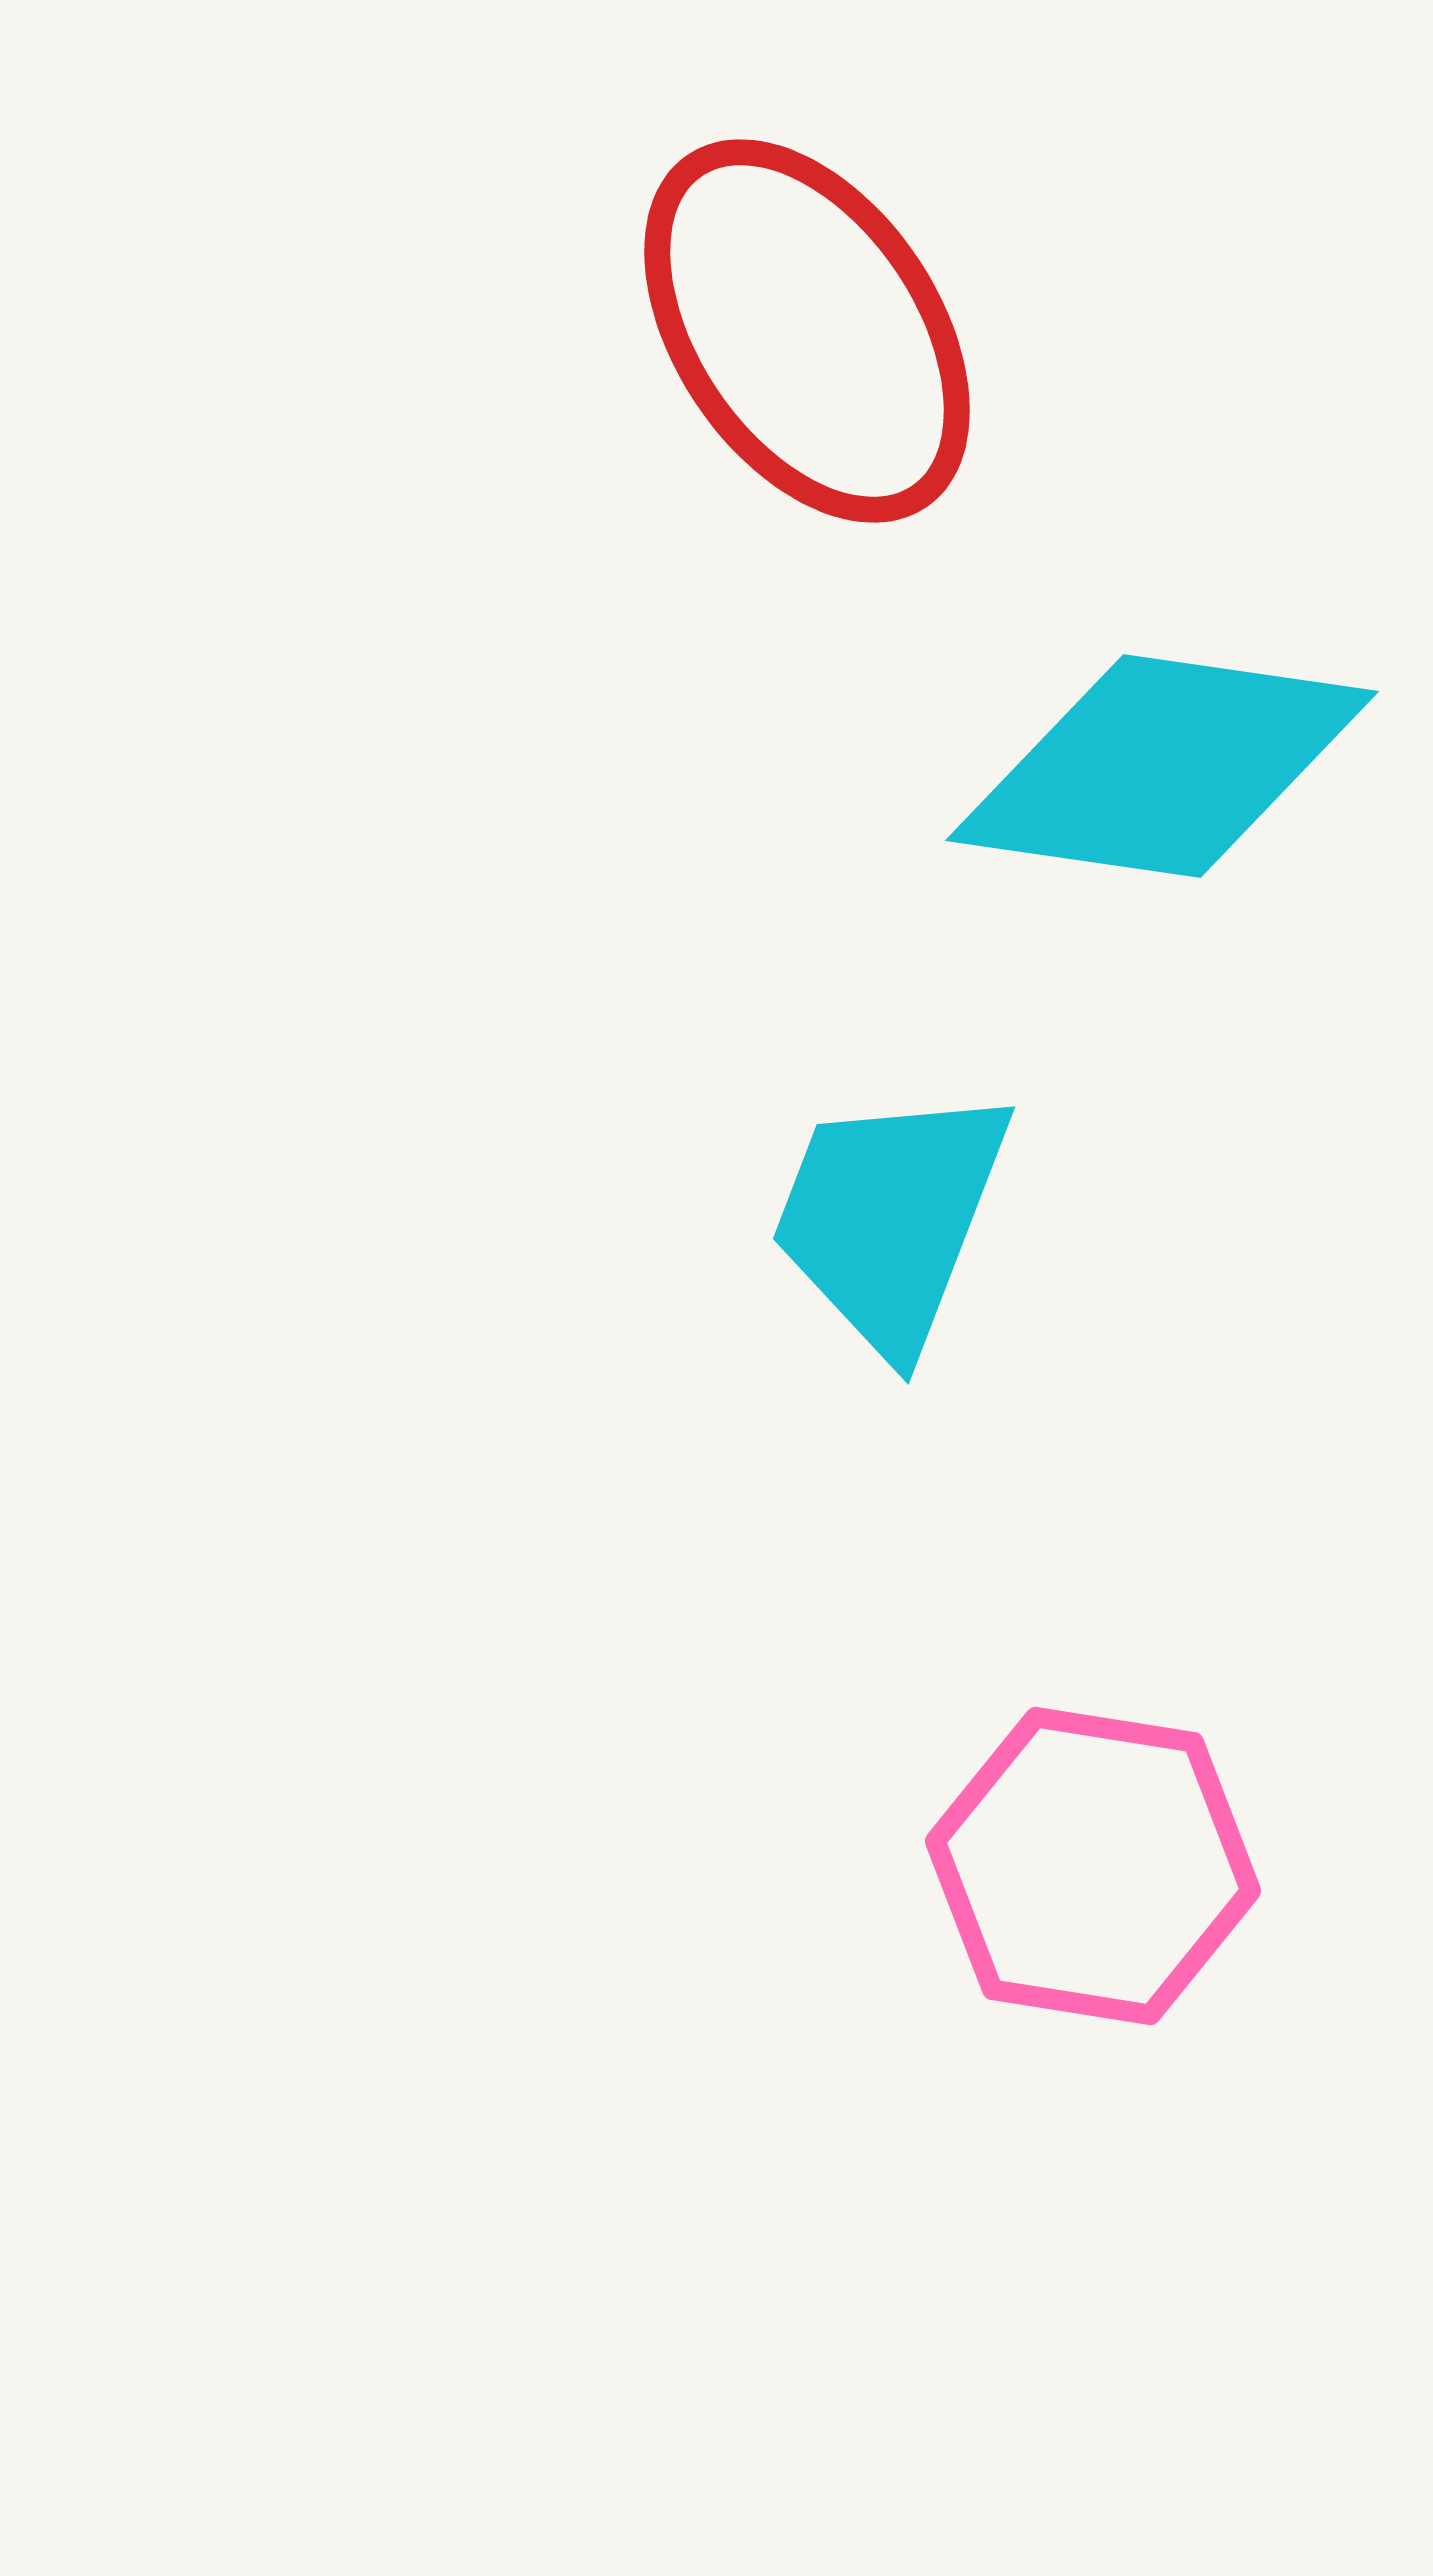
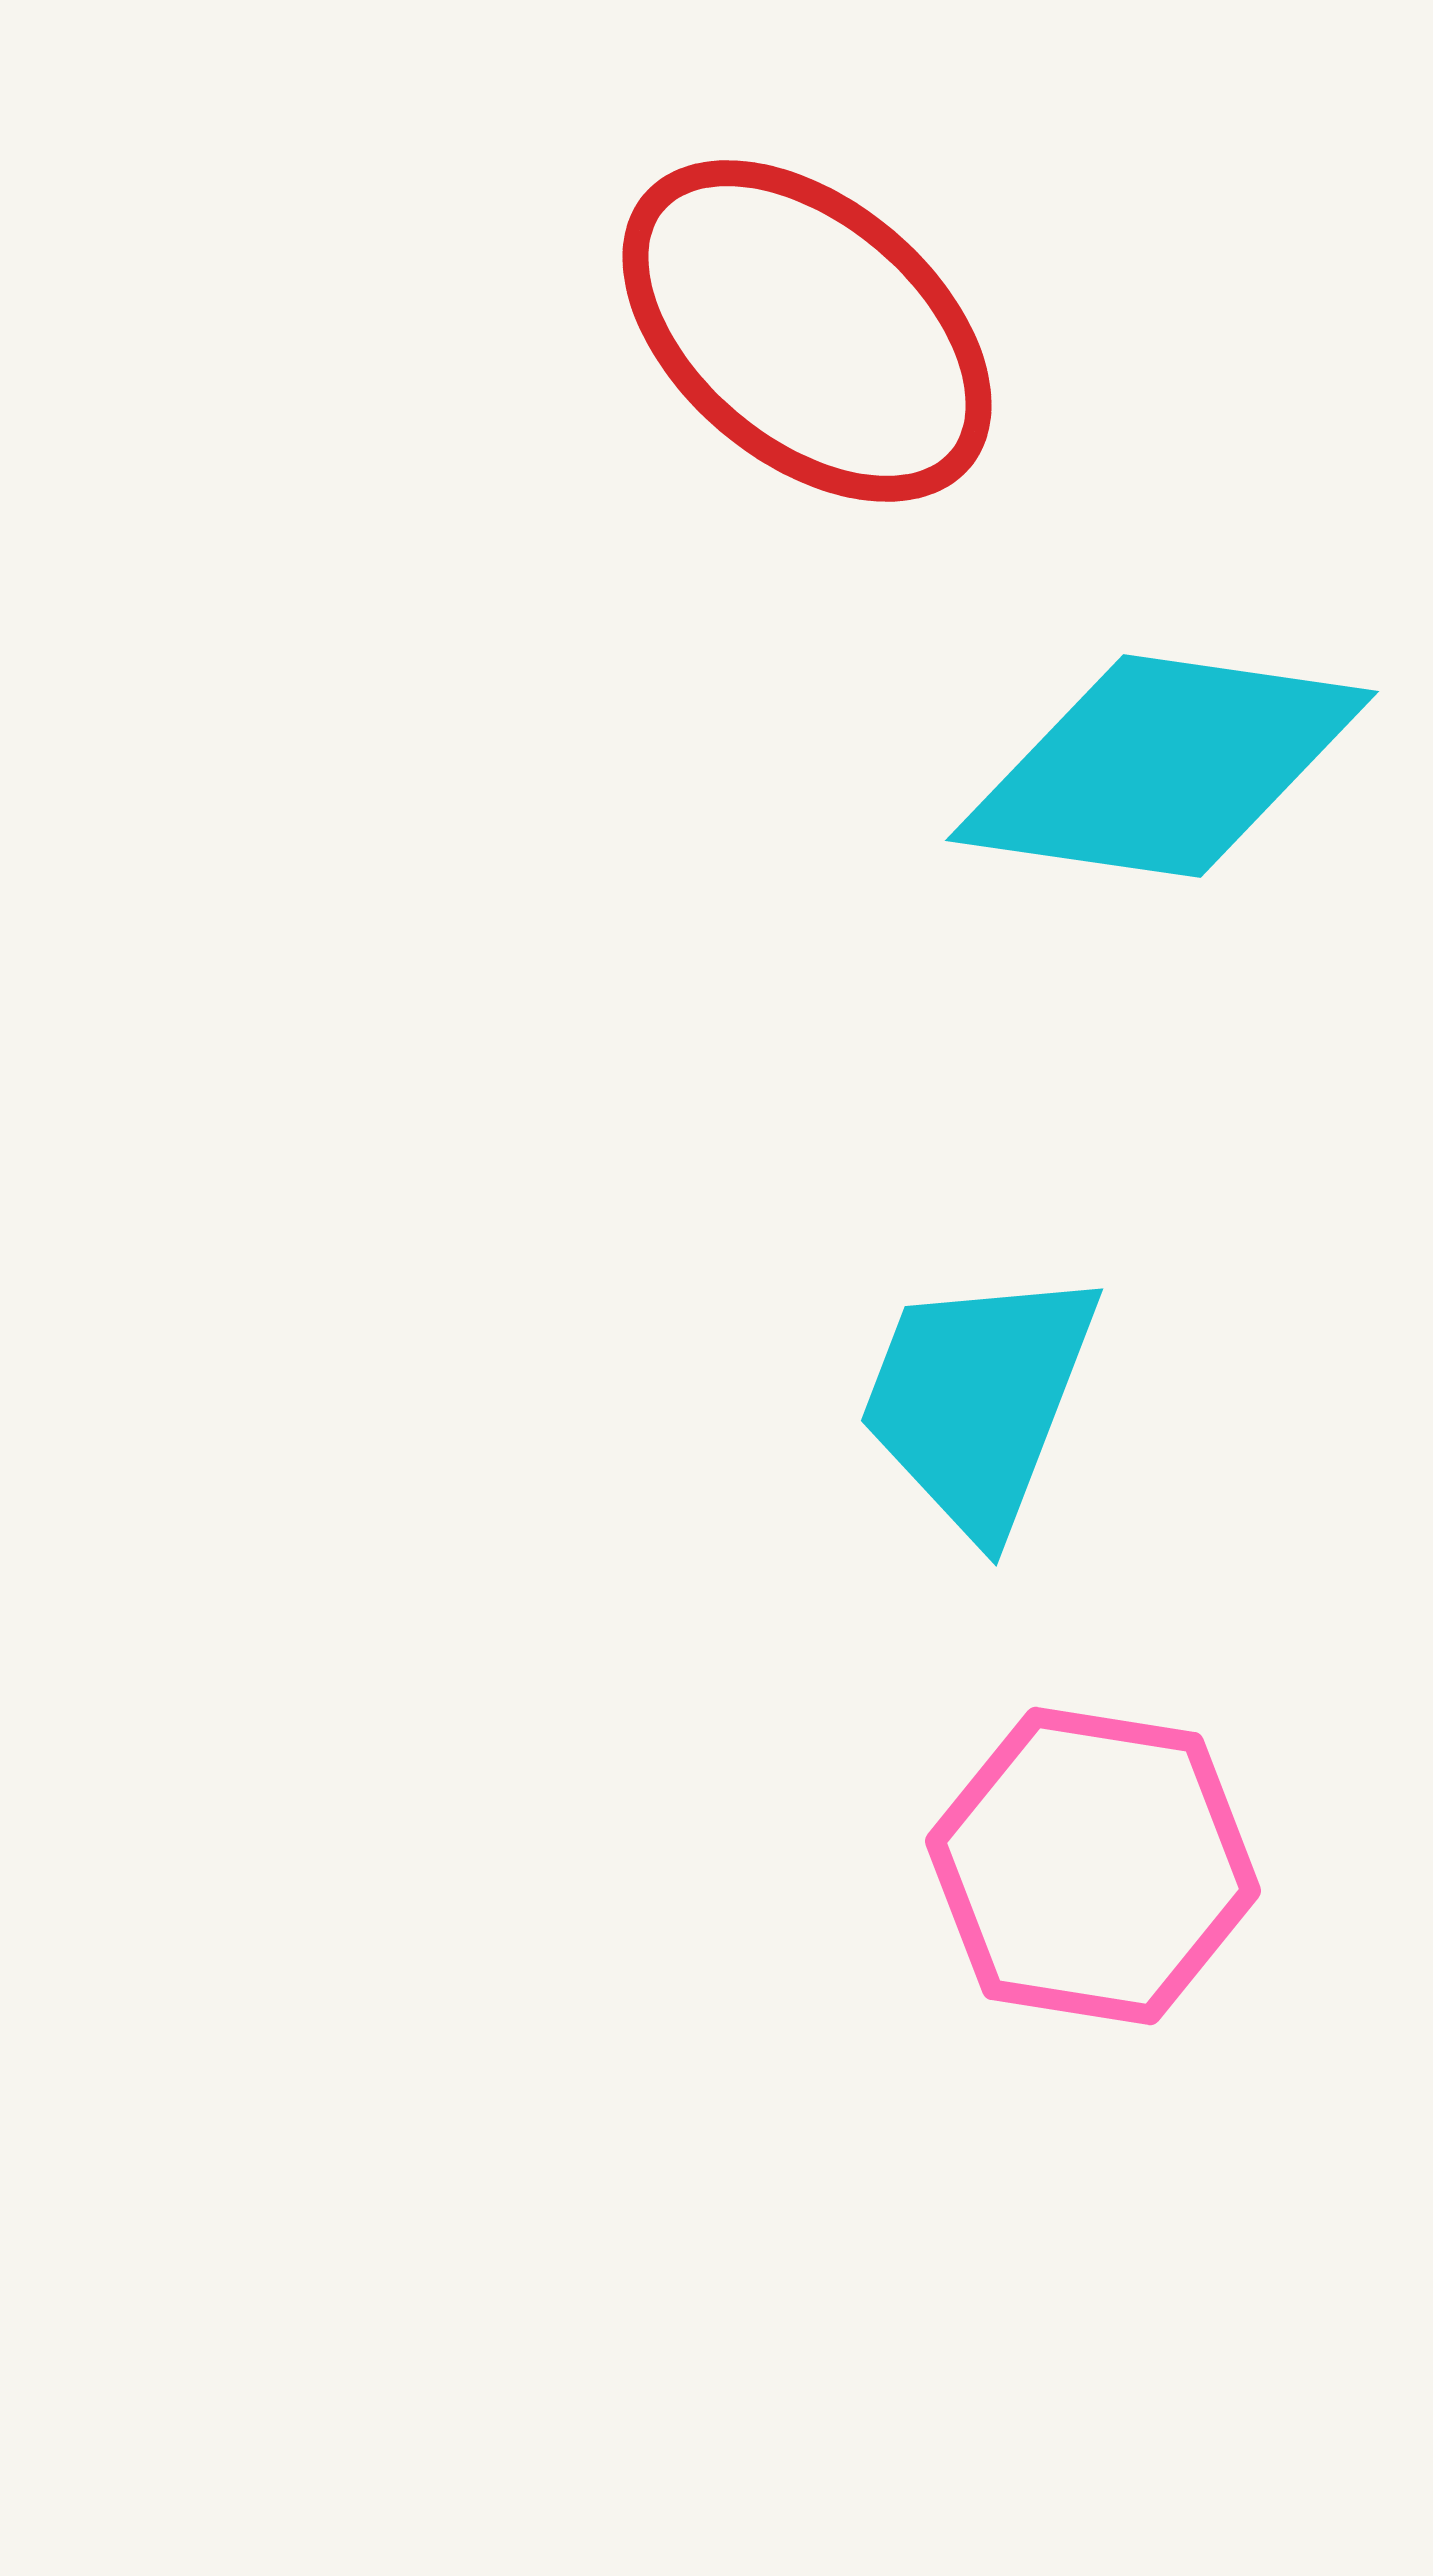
red ellipse: rotated 16 degrees counterclockwise
cyan trapezoid: moved 88 px right, 182 px down
